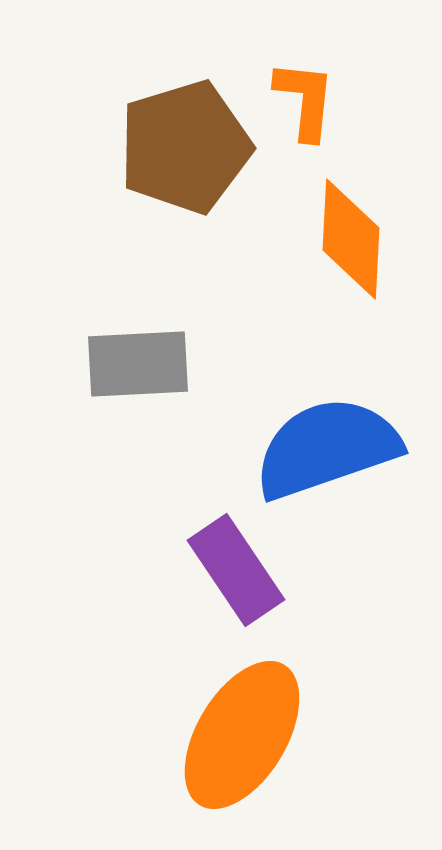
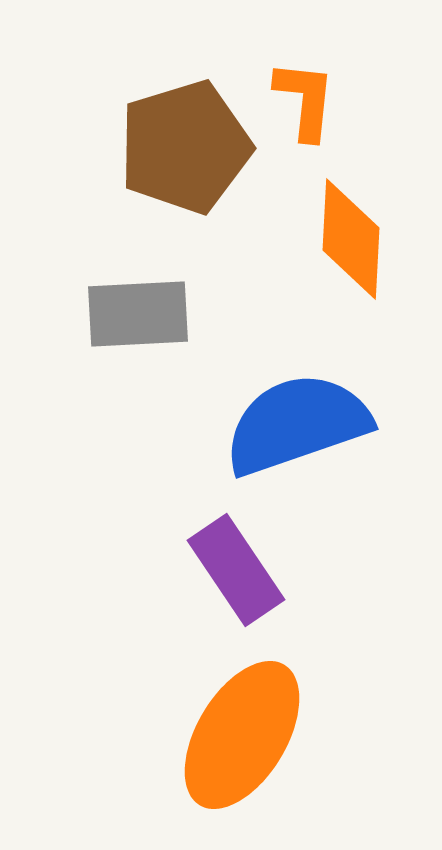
gray rectangle: moved 50 px up
blue semicircle: moved 30 px left, 24 px up
